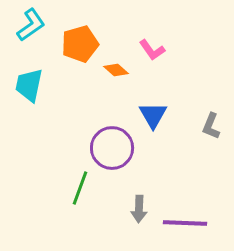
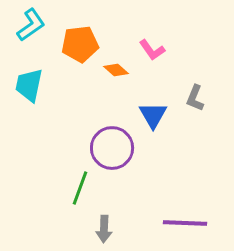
orange pentagon: rotated 9 degrees clockwise
gray L-shape: moved 16 px left, 28 px up
gray arrow: moved 35 px left, 20 px down
